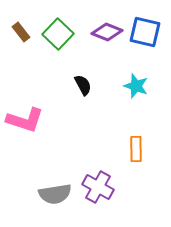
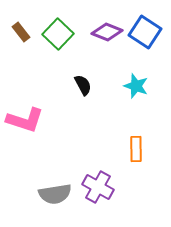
blue square: rotated 20 degrees clockwise
